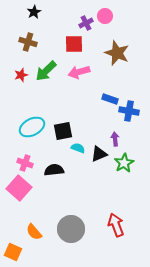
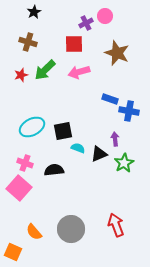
green arrow: moved 1 px left, 1 px up
